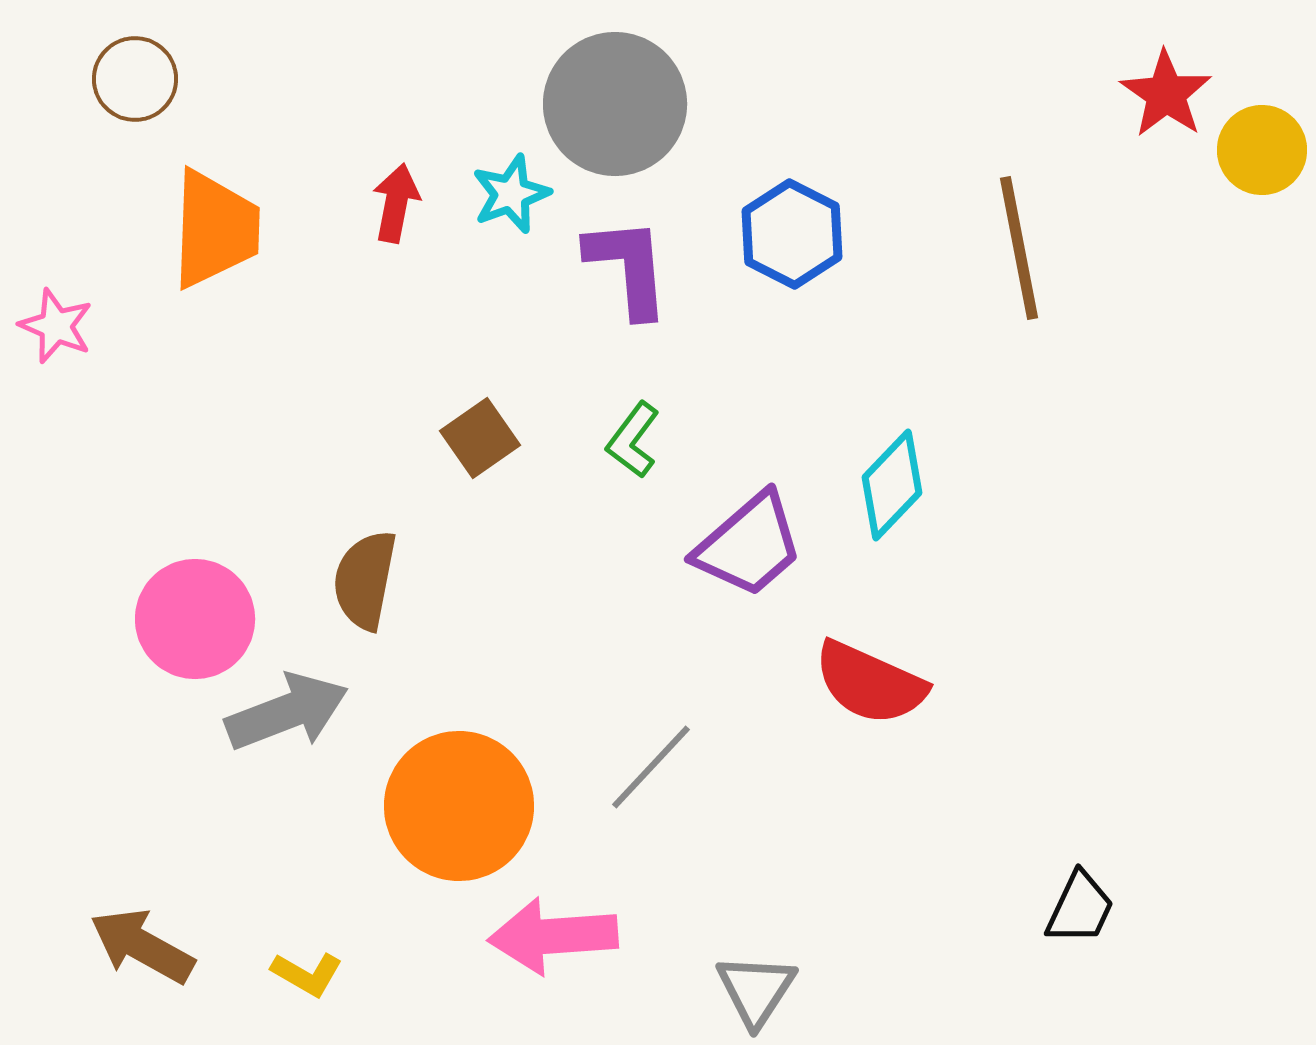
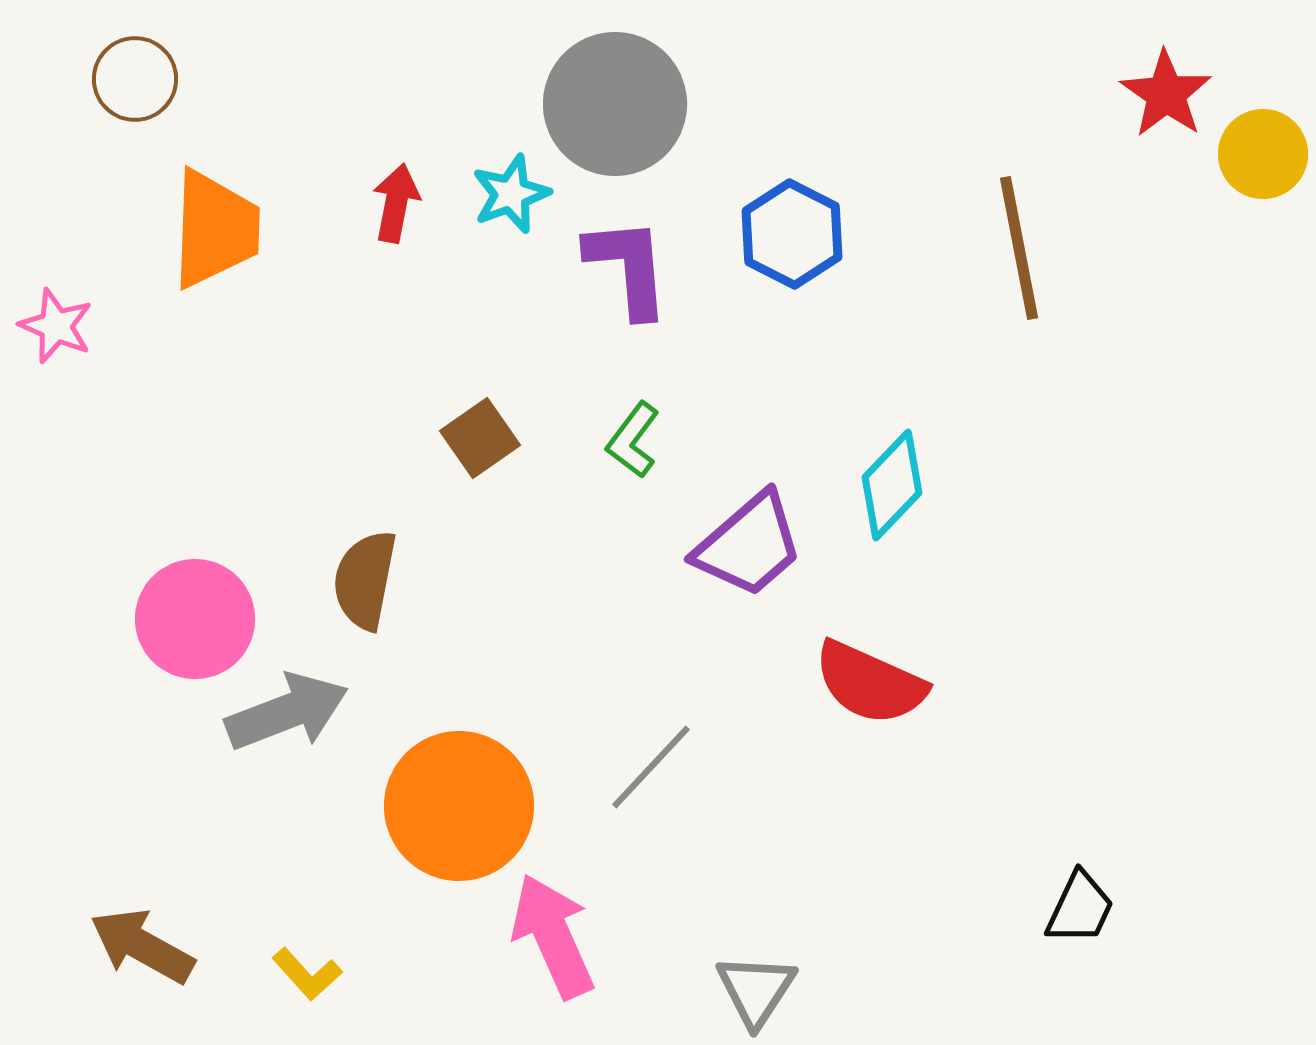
yellow circle: moved 1 px right, 4 px down
pink arrow: rotated 70 degrees clockwise
yellow L-shape: rotated 18 degrees clockwise
